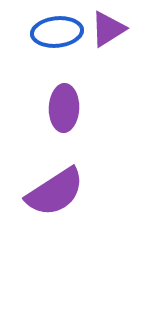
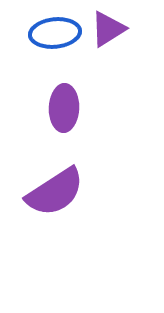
blue ellipse: moved 2 px left, 1 px down
